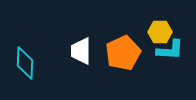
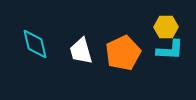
yellow hexagon: moved 6 px right, 5 px up
white trapezoid: rotated 16 degrees counterclockwise
cyan diamond: moved 10 px right, 19 px up; rotated 16 degrees counterclockwise
